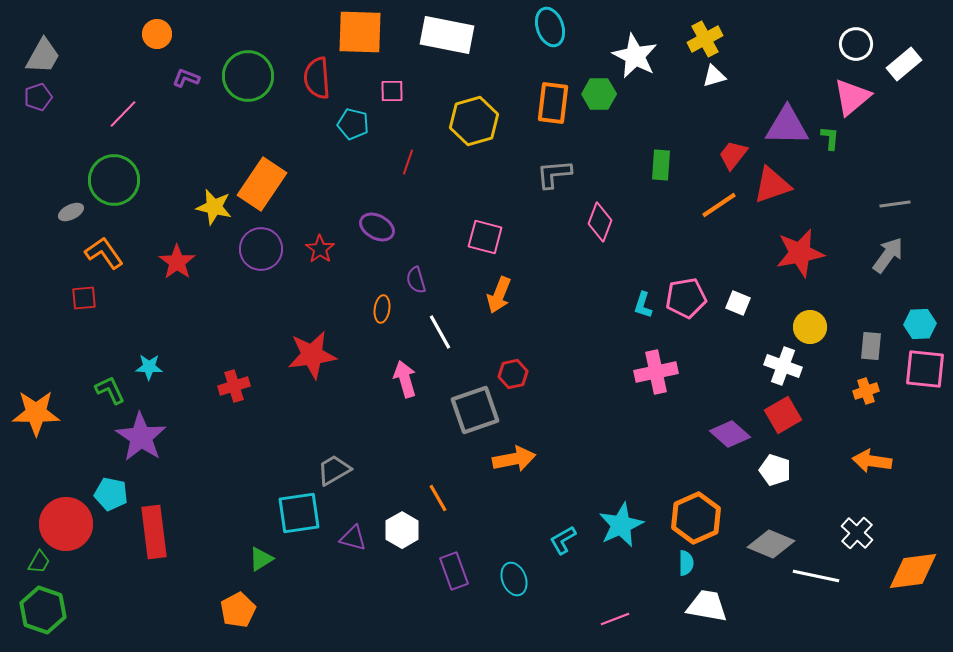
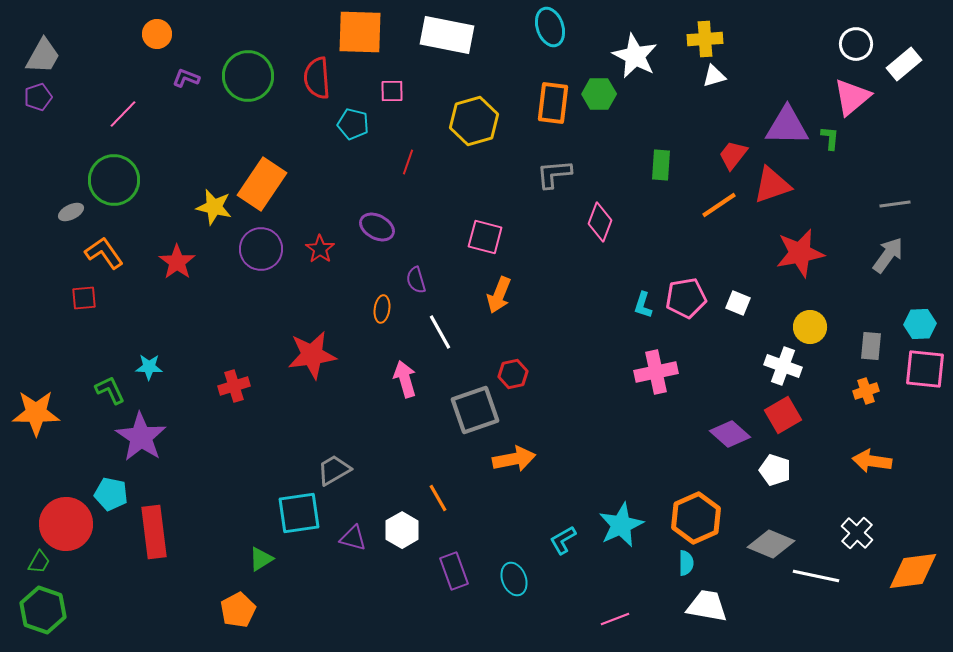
yellow cross at (705, 39): rotated 24 degrees clockwise
